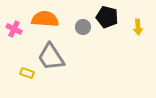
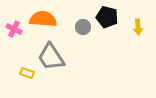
orange semicircle: moved 2 px left
